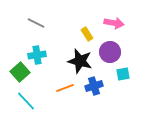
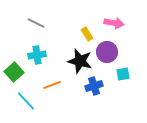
purple circle: moved 3 px left
green square: moved 6 px left
orange line: moved 13 px left, 3 px up
